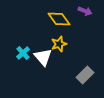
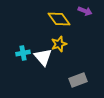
cyan cross: rotated 32 degrees clockwise
gray rectangle: moved 7 px left, 5 px down; rotated 24 degrees clockwise
